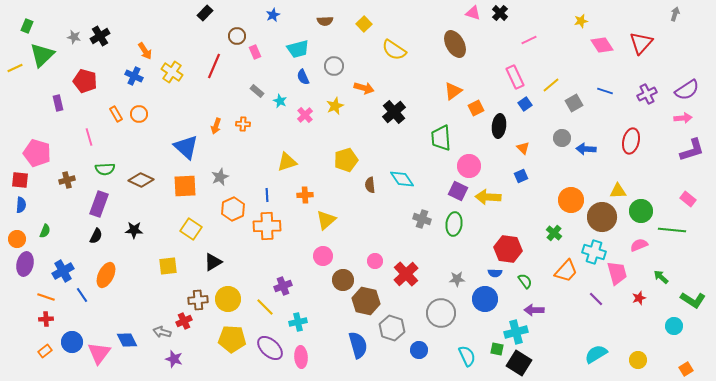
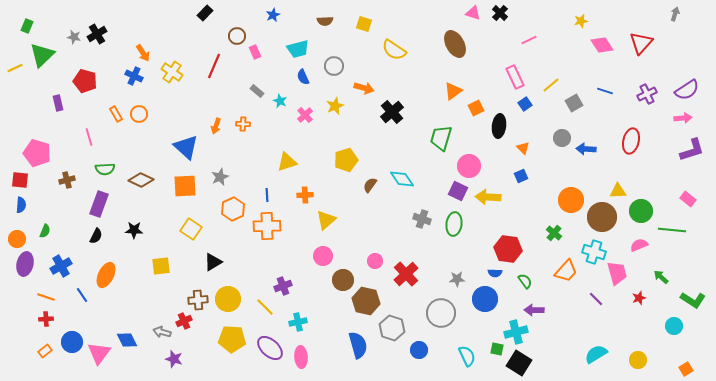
yellow square at (364, 24): rotated 28 degrees counterclockwise
black cross at (100, 36): moved 3 px left, 2 px up
orange arrow at (145, 51): moved 2 px left, 2 px down
black cross at (394, 112): moved 2 px left
green trapezoid at (441, 138): rotated 20 degrees clockwise
brown semicircle at (370, 185): rotated 42 degrees clockwise
yellow square at (168, 266): moved 7 px left
blue cross at (63, 271): moved 2 px left, 5 px up
